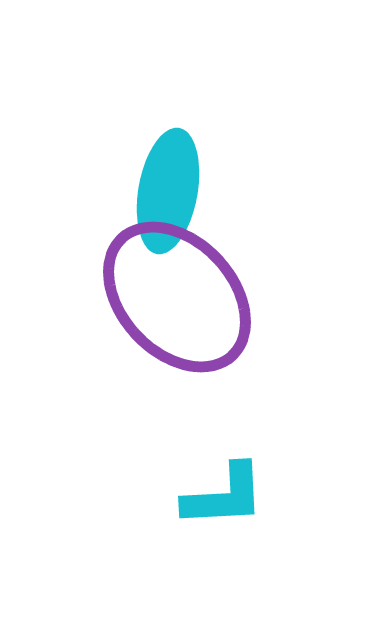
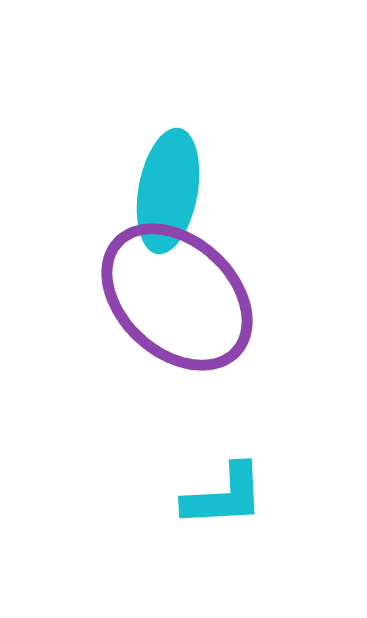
purple ellipse: rotated 4 degrees counterclockwise
